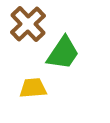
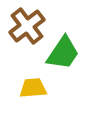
brown cross: moved 1 px left, 2 px down; rotated 6 degrees clockwise
